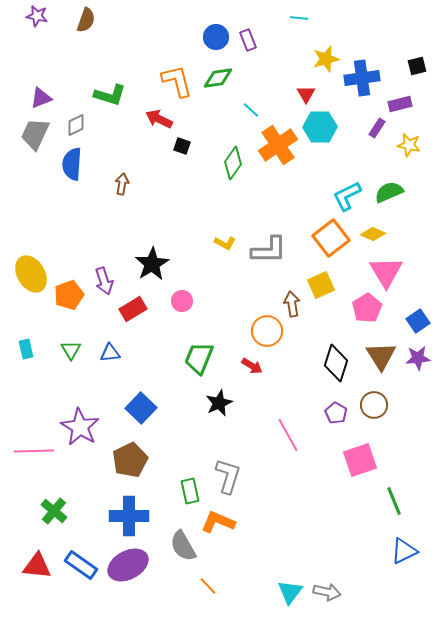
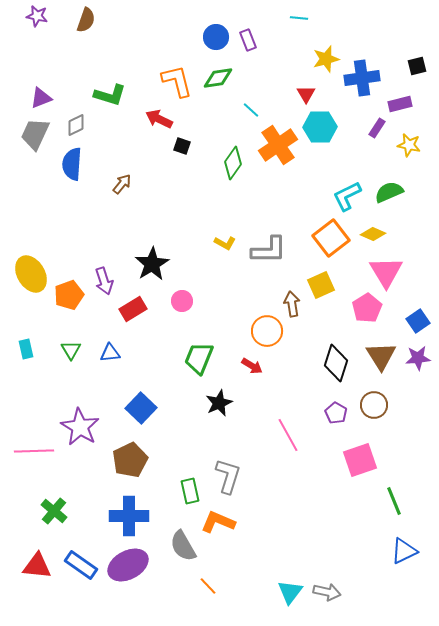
brown arrow at (122, 184): rotated 30 degrees clockwise
